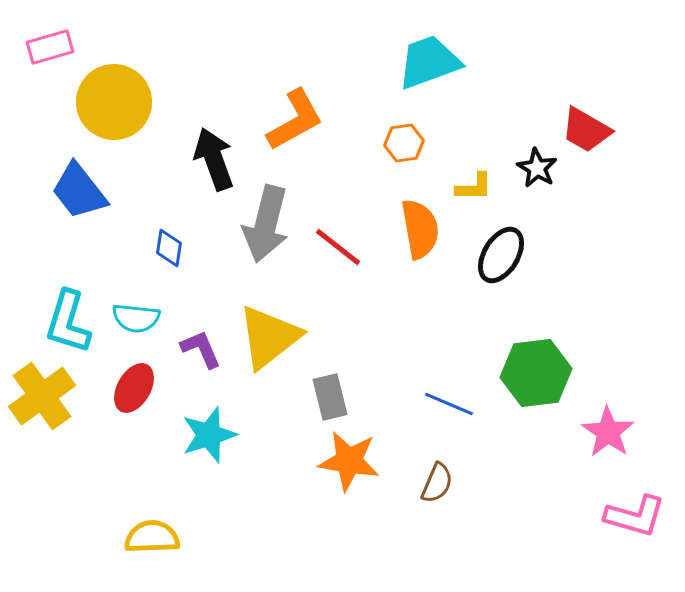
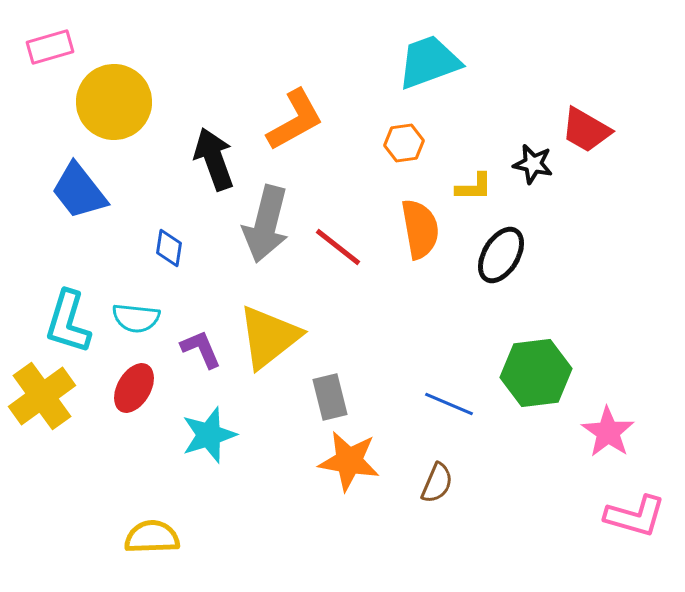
black star: moved 4 px left, 4 px up; rotated 18 degrees counterclockwise
